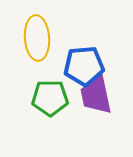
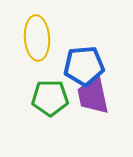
purple trapezoid: moved 3 px left
